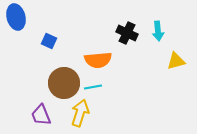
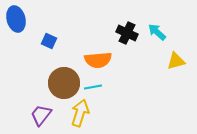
blue ellipse: moved 2 px down
cyan arrow: moved 1 px left, 1 px down; rotated 138 degrees clockwise
purple trapezoid: rotated 60 degrees clockwise
